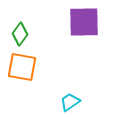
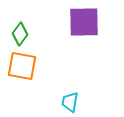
orange square: moved 1 px up
cyan trapezoid: rotated 45 degrees counterclockwise
